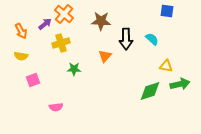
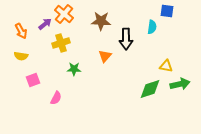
cyan semicircle: moved 12 px up; rotated 56 degrees clockwise
green diamond: moved 2 px up
pink semicircle: moved 9 px up; rotated 56 degrees counterclockwise
